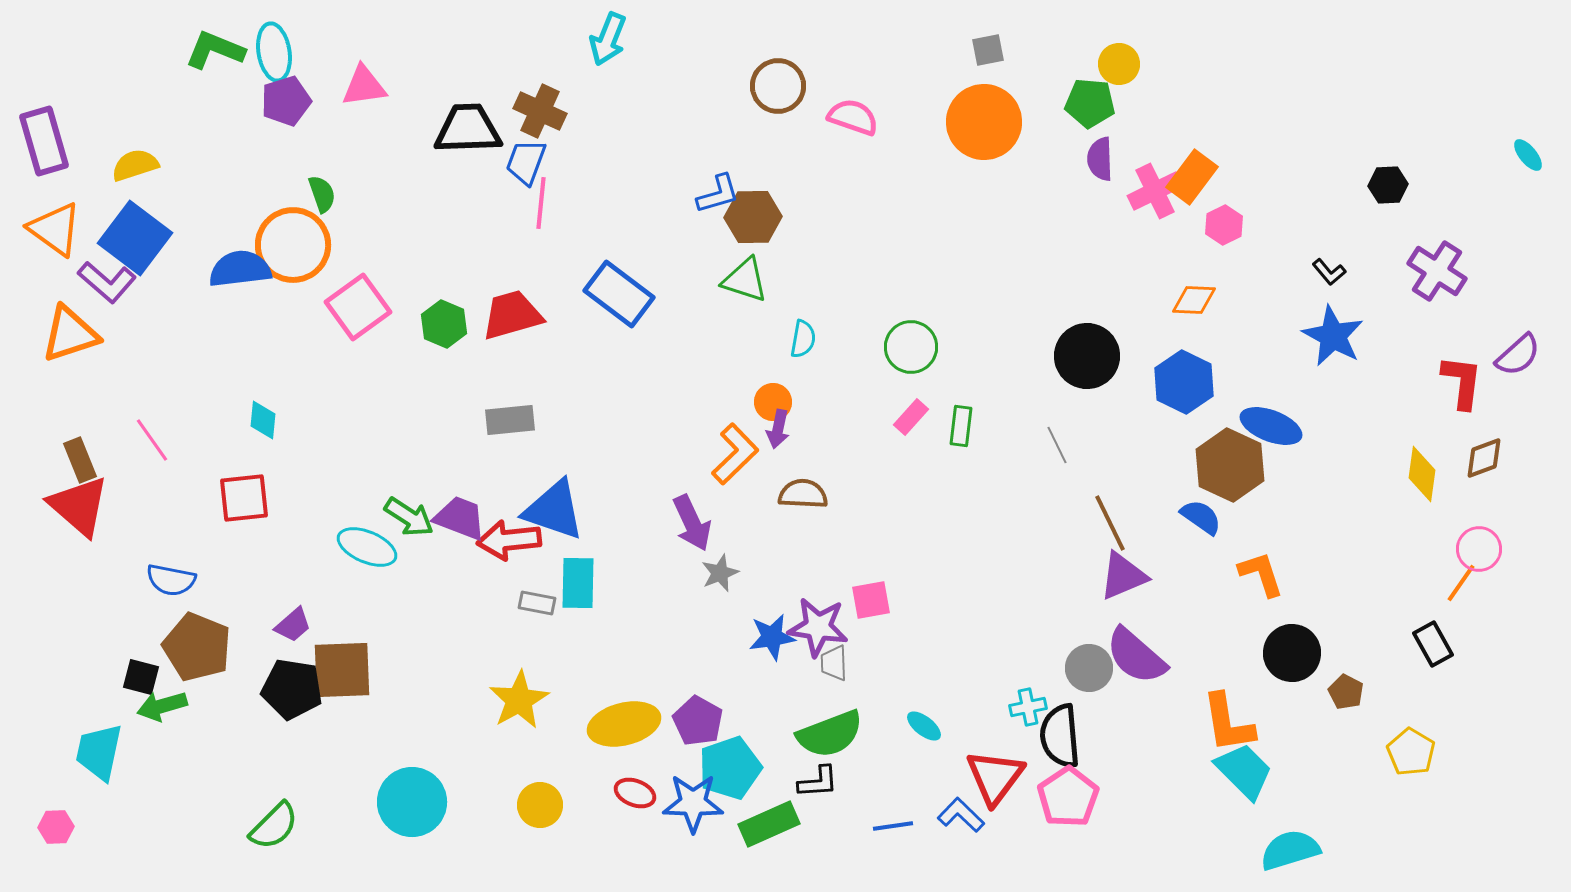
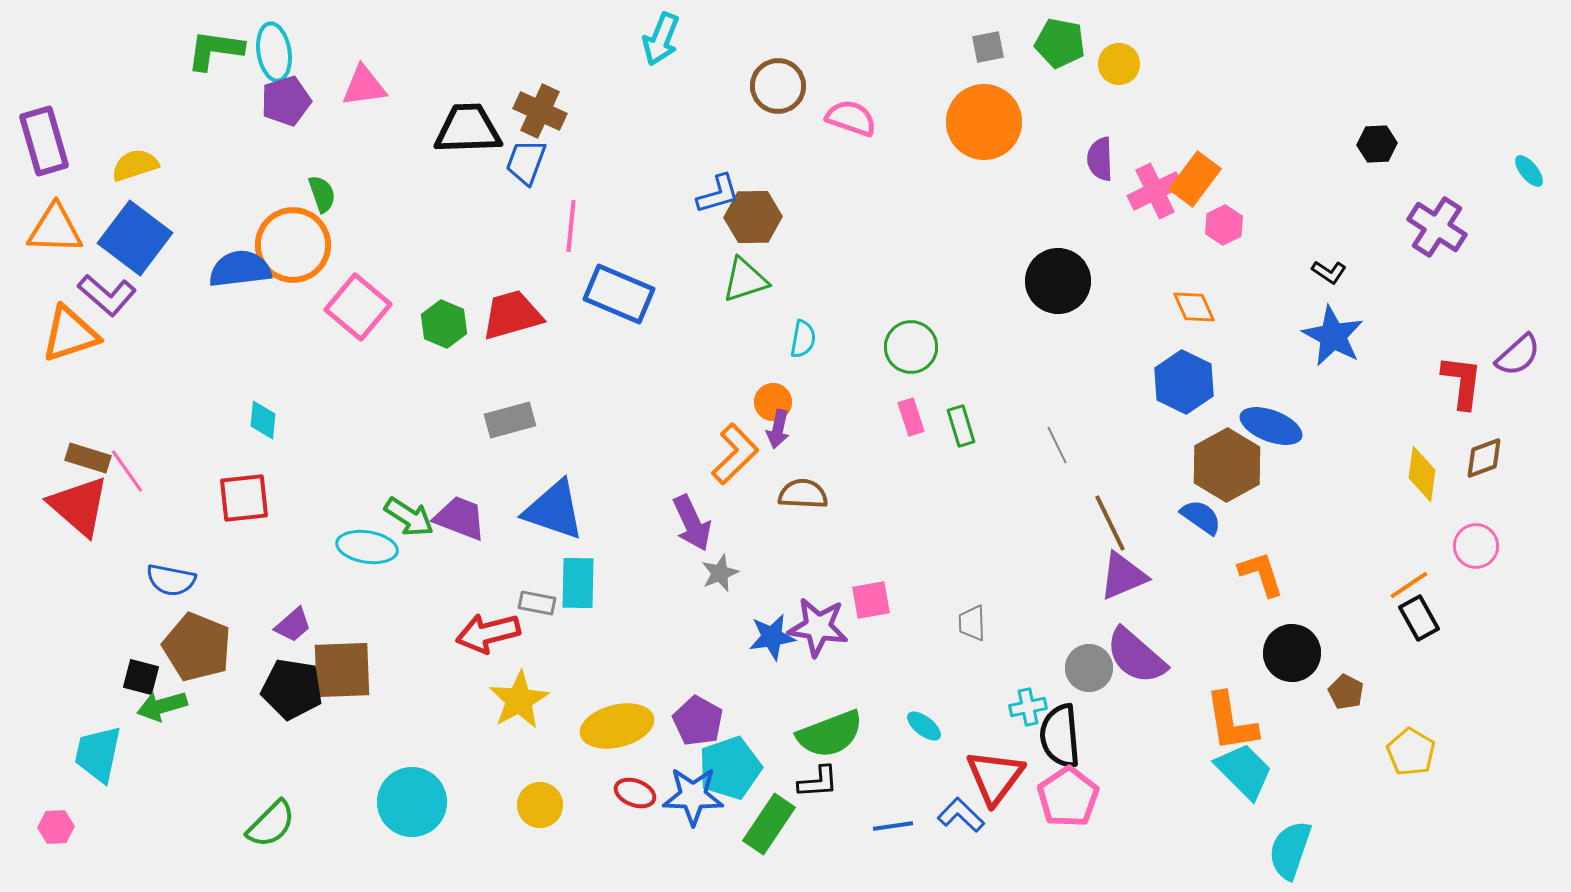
cyan arrow at (608, 39): moved 53 px right
green L-shape at (215, 50): rotated 14 degrees counterclockwise
gray square at (988, 50): moved 3 px up
green pentagon at (1090, 103): moved 30 px left, 60 px up; rotated 6 degrees clockwise
pink semicircle at (853, 117): moved 2 px left, 1 px down
cyan ellipse at (1528, 155): moved 1 px right, 16 px down
orange rectangle at (1192, 177): moved 3 px right, 2 px down
black hexagon at (1388, 185): moved 11 px left, 41 px up
pink line at (541, 203): moved 30 px right, 23 px down
orange triangle at (55, 229): rotated 34 degrees counterclockwise
purple cross at (1437, 271): moved 44 px up
black L-shape at (1329, 272): rotated 16 degrees counterclockwise
green triangle at (745, 280): rotated 36 degrees counterclockwise
purple L-shape at (107, 282): moved 13 px down
blue rectangle at (619, 294): rotated 14 degrees counterclockwise
orange diamond at (1194, 300): moved 7 px down; rotated 63 degrees clockwise
pink square at (358, 307): rotated 14 degrees counterclockwise
black circle at (1087, 356): moved 29 px left, 75 px up
pink rectangle at (911, 417): rotated 60 degrees counterclockwise
gray rectangle at (510, 420): rotated 9 degrees counterclockwise
green rectangle at (961, 426): rotated 24 degrees counterclockwise
pink line at (152, 440): moved 25 px left, 31 px down
brown rectangle at (80, 460): moved 8 px right, 2 px up; rotated 51 degrees counterclockwise
brown hexagon at (1230, 465): moved 3 px left; rotated 6 degrees clockwise
red arrow at (509, 540): moved 21 px left, 93 px down; rotated 8 degrees counterclockwise
cyan ellipse at (367, 547): rotated 14 degrees counterclockwise
pink circle at (1479, 549): moved 3 px left, 3 px up
orange line at (1461, 583): moved 52 px left, 2 px down; rotated 21 degrees clockwise
black rectangle at (1433, 644): moved 14 px left, 26 px up
gray trapezoid at (834, 663): moved 138 px right, 40 px up
orange L-shape at (1228, 723): moved 3 px right, 1 px up
yellow ellipse at (624, 724): moved 7 px left, 2 px down
cyan trapezoid at (99, 752): moved 1 px left, 2 px down
blue star at (693, 803): moved 7 px up
green rectangle at (769, 824): rotated 32 degrees counterclockwise
green semicircle at (274, 826): moved 3 px left, 2 px up
cyan semicircle at (1290, 850): rotated 54 degrees counterclockwise
